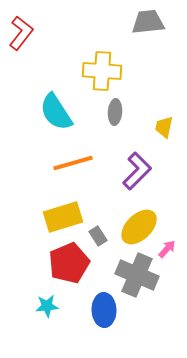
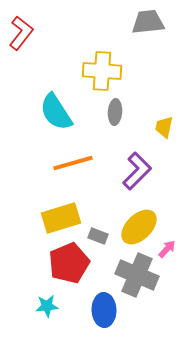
yellow rectangle: moved 2 px left, 1 px down
gray rectangle: rotated 36 degrees counterclockwise
